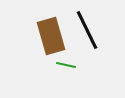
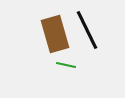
brown rectangle: moved 4 px right, 2 px up
